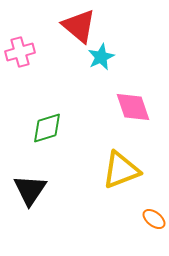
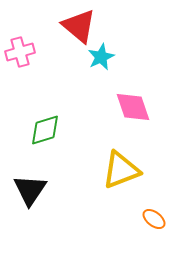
green diamond: moved 2 px left, 2 px down
